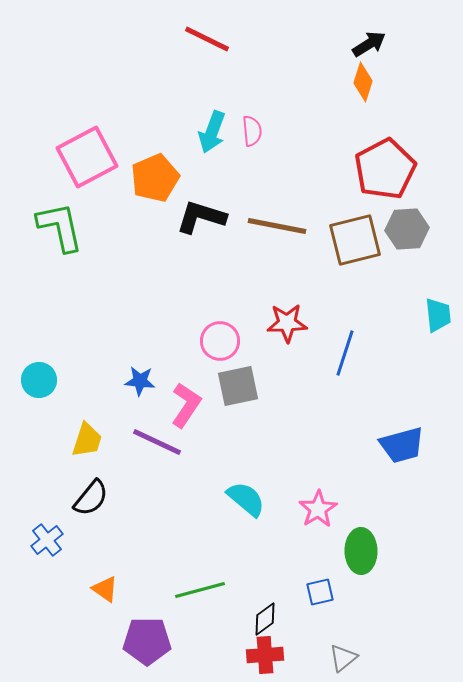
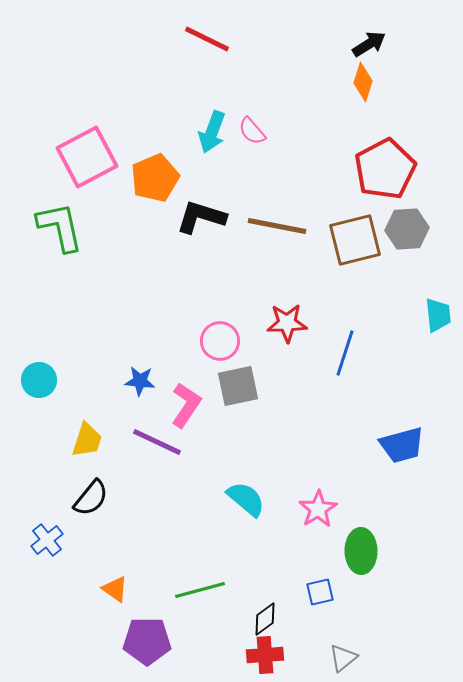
pink semicircle: rotated 144 degrees clockwise
orange triangle: moved 10 px right
